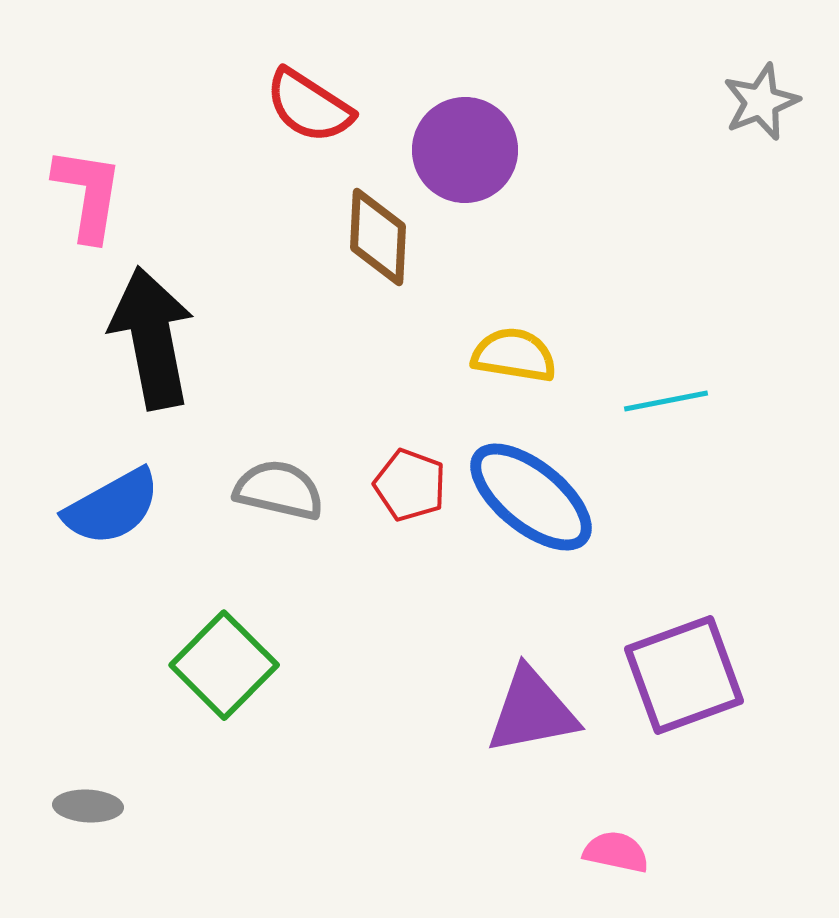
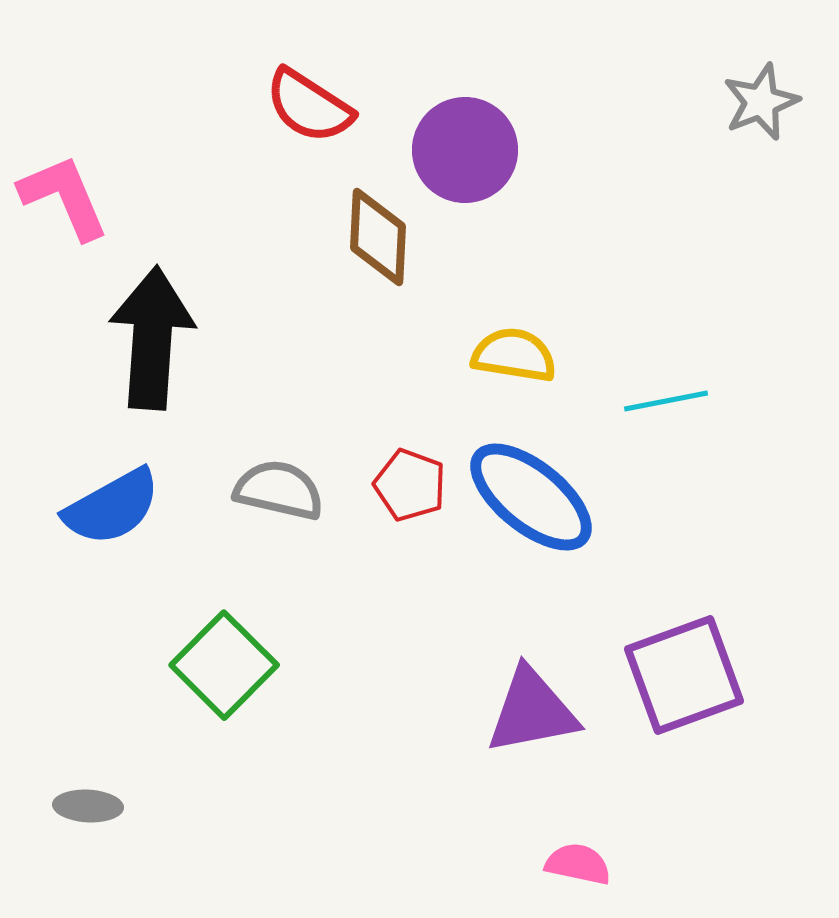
pink L-shape: moved 24 px left, 3 px down; rotated 32 degrees counterclockwise
black arrow: rotated 15 degrees clockwise
pink semicircle: moved 38 px left, 12 px down
